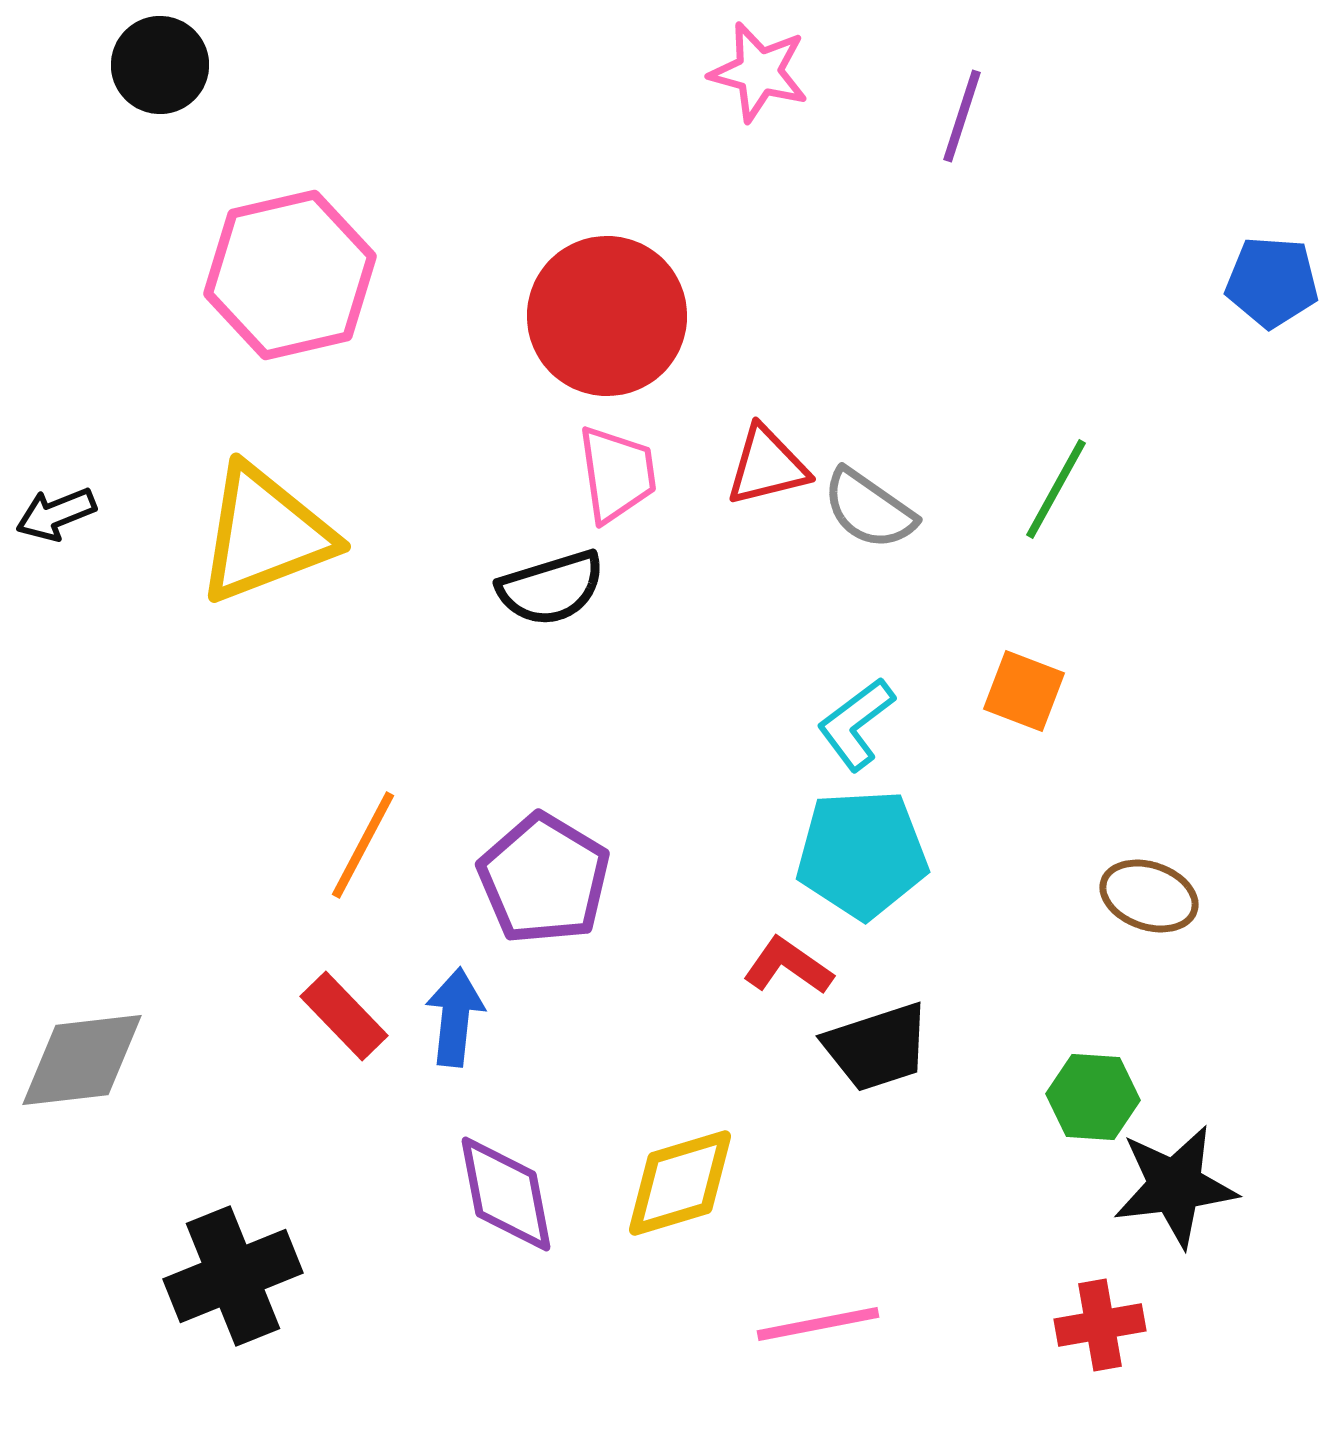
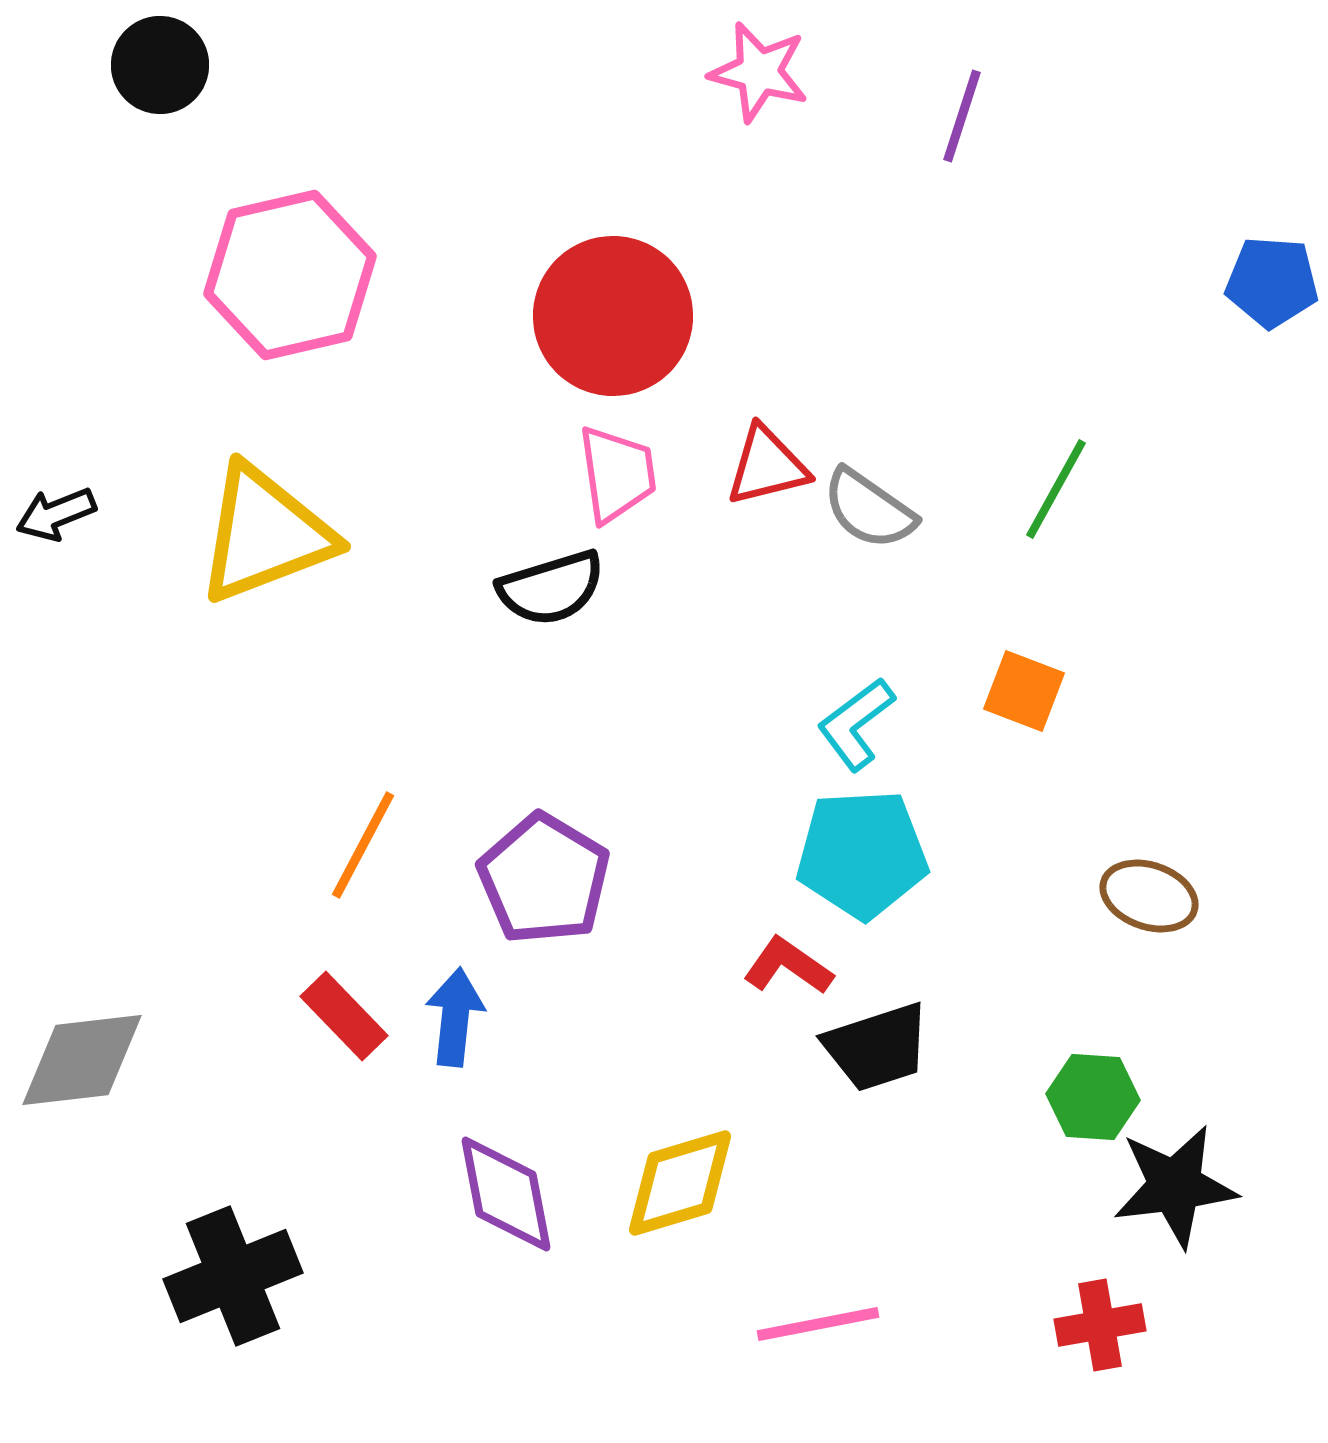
red circle: moved 6 px right
